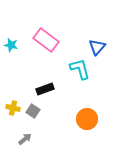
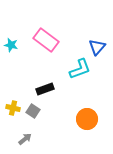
cyan L-shape: rotated 85 degrees clockwise
